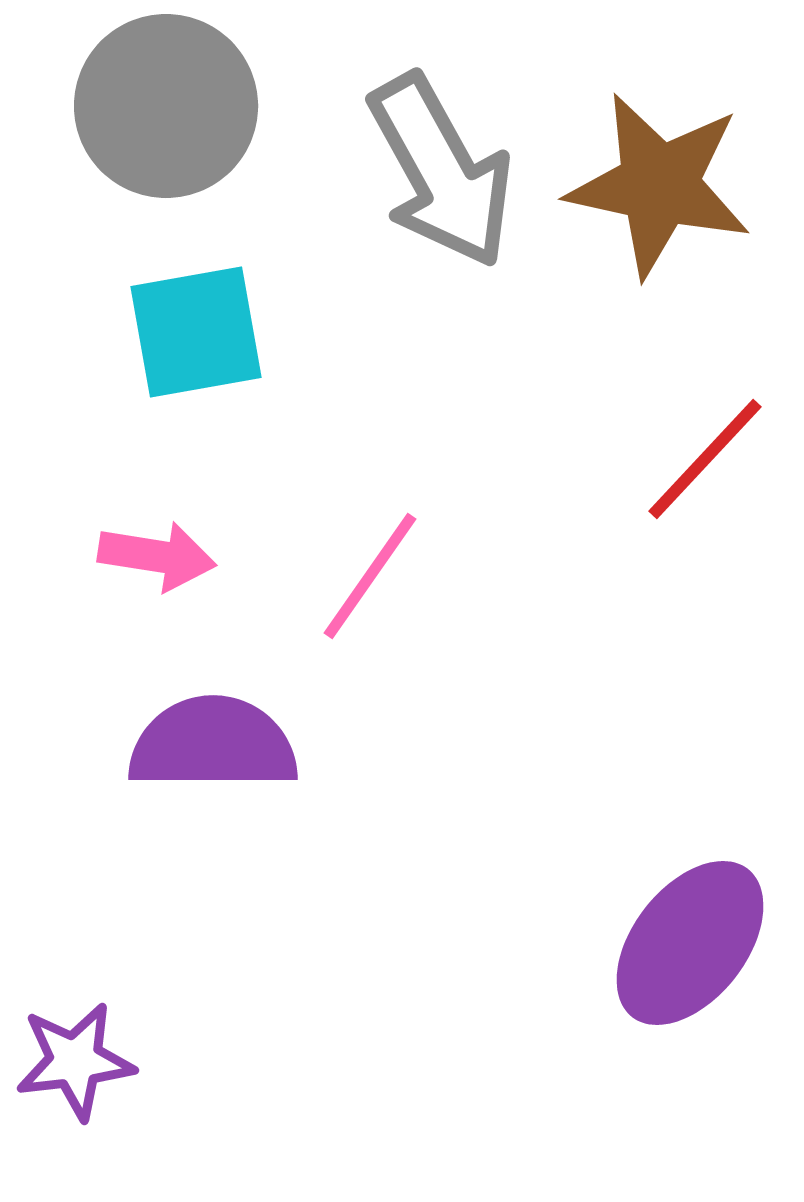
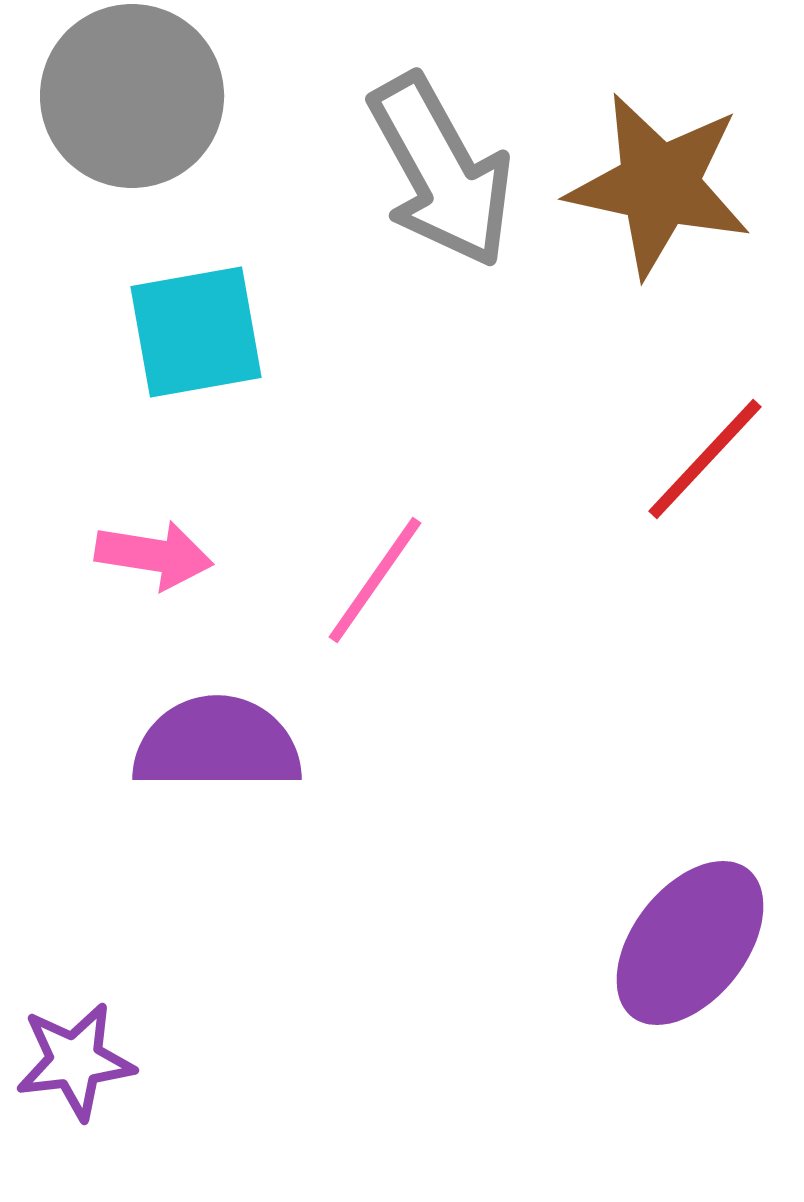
gray circle: moved 34 px left, 10 px up
pink arrow: moved 3 px left, 1 px up
pink line: moved 5 px right, 4 px down
purple semicircle: moved 4 px right
